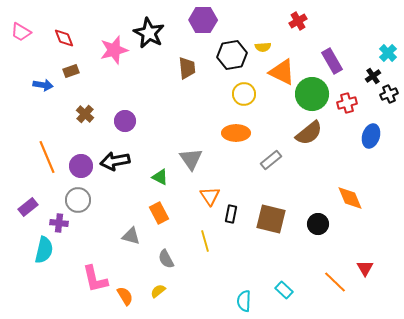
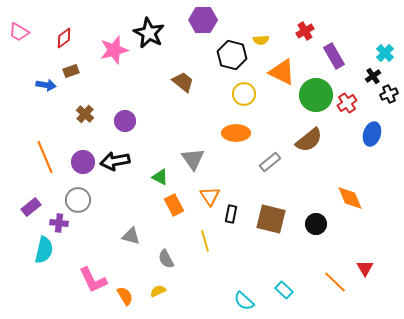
red cross at (298, 21): moved 7 px right, 10 px down
pink trapezoid at (21, 32): moved 2 px left
red diamond at (64, 38): rotated 75 degrees clockwise
yellow semicircle at (263, 47): moved 2 px left, 7 px up
cyan cross at (388, 53): moved 3 px left
black hexagon at (232, 55): rotated 24 degrees clockwise
purple rectangle at (332, 61): moved 2 px right, 5 px up
brown trapezoid at (187, 68): moved 4 px left, 14 px down; rotated 45 degrees counterclockwise
blue arrow at (43, 85): moved 3 px right
green circle at (312, 94): moved 4 px right, 1 px down
red cross at (347, 103): rotated 18 degrees counterclockwise
brown semicircle at (309, 133): moved 7 px down
blue ellipse at (371, 136): moved 1 px right, 2 px up
orange line at (47, 157): moved 2 px left
gray triangle at (191, 159): moved 2 px right
gray rectangle at (271, 160): moved 1 px left, 2 px down
purple circle at (81, 166): moved 2 px right, 4 px up
purple rectangle at (28, 207): moved 3 px right
orange rectangle at (159, 213): moved 15 px right, 8 px up
black circle at (318, 224): moved 2 px left
pink L-shape at (95, 279): moved 2 px left, 1 px down; rotated 12 degrees counterclockwise
yellow semicircle at (158, 291): rotated 14 degrees clockwise
cyan semicircle at (244, 301): rotated 50 degrees counterclockwise
